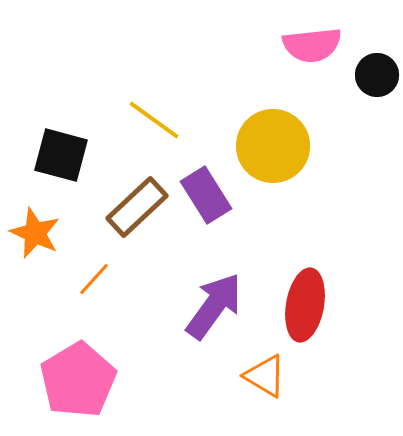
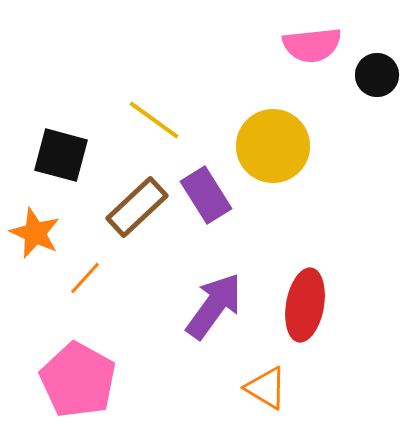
orange line: moved 9 px left, 1 px up
orange triangle: moved 1 px right, 12 px down
pink pentagon: rotated 12 degrees counterclockwise
